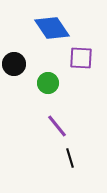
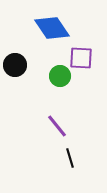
black circle: moved 1 px right, 1 px down
green circle: moved 12 px right, 7 px up
